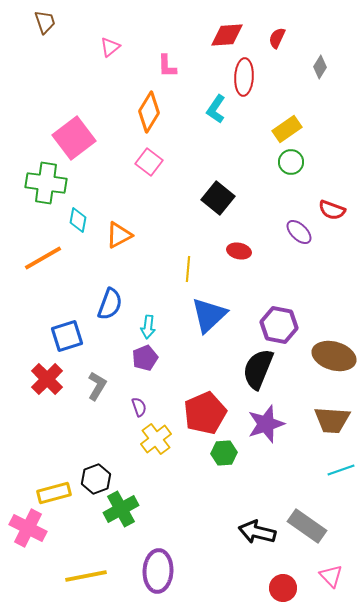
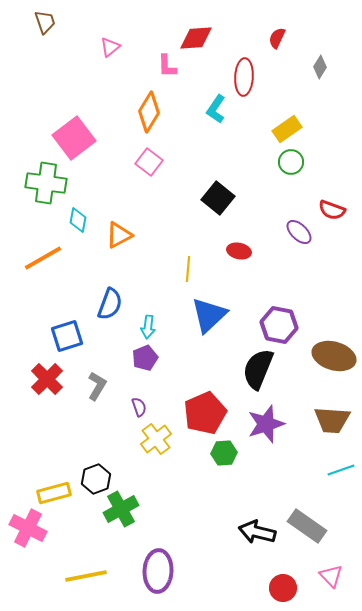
red diamond at (227, 35): moved 31 px left, 3 px down
